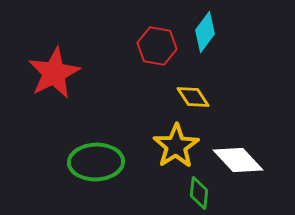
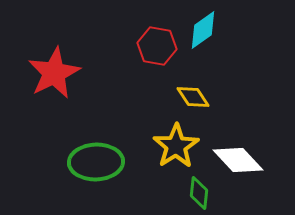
cyan diamond: moved 2 px left, 2 px up; rotated 18 degrees clockwise
